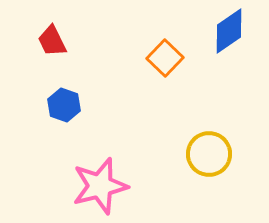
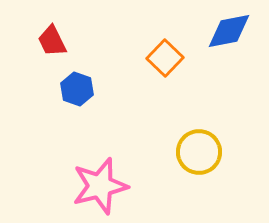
blue diamond: rotated 24 degrees clockwise
blue hexagon: moved 13 px right, 16 px up
yellow circle: moved 10 px left, 2 px up
